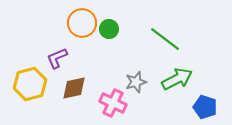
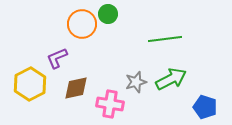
orange circle: moved 1 px down
green circle: moved 1 px left, 15 px up
green line: rotated 44 degrees counterclockwise
green arrow: moved 6 px left
yellow hexagon: rotated 12 degrees counterclockwise
brown diamond: moved 2 px right
pink cross: moved 3 px left, 1 px down; rotated 16 degrees counterclockwise
